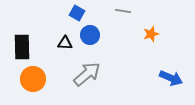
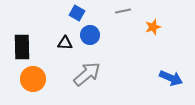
gray line: rotated 21 degrees counterclockwise
orange star: moved 2 px right, 7 px up
